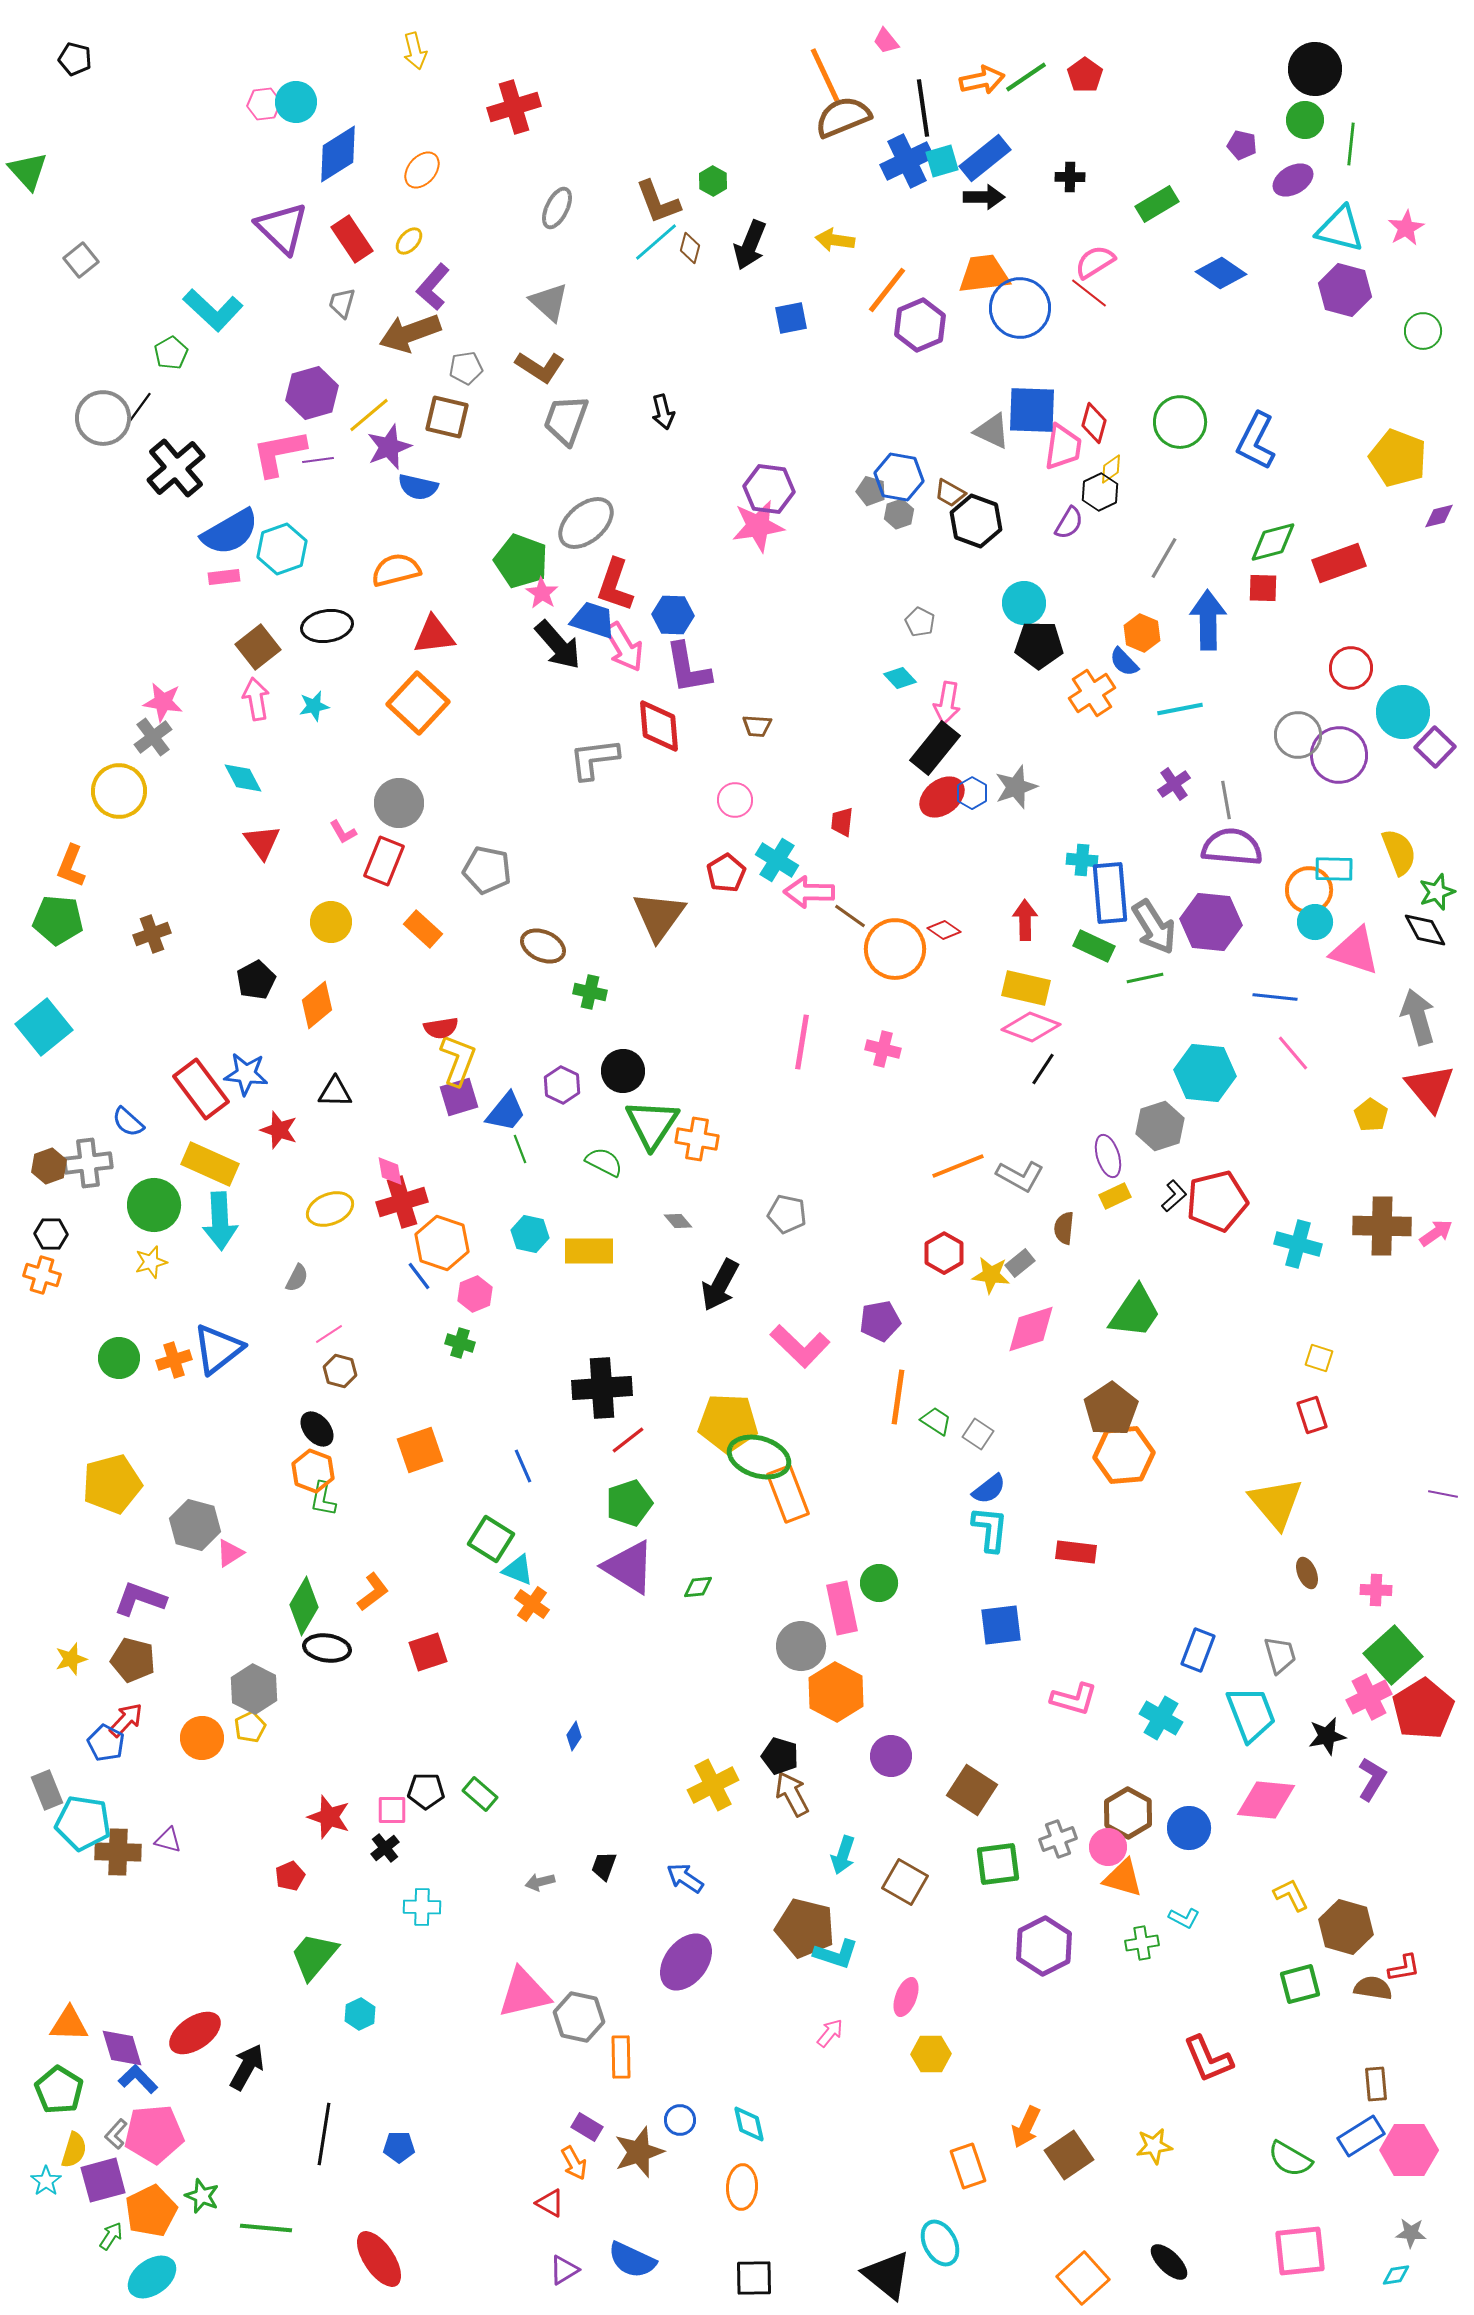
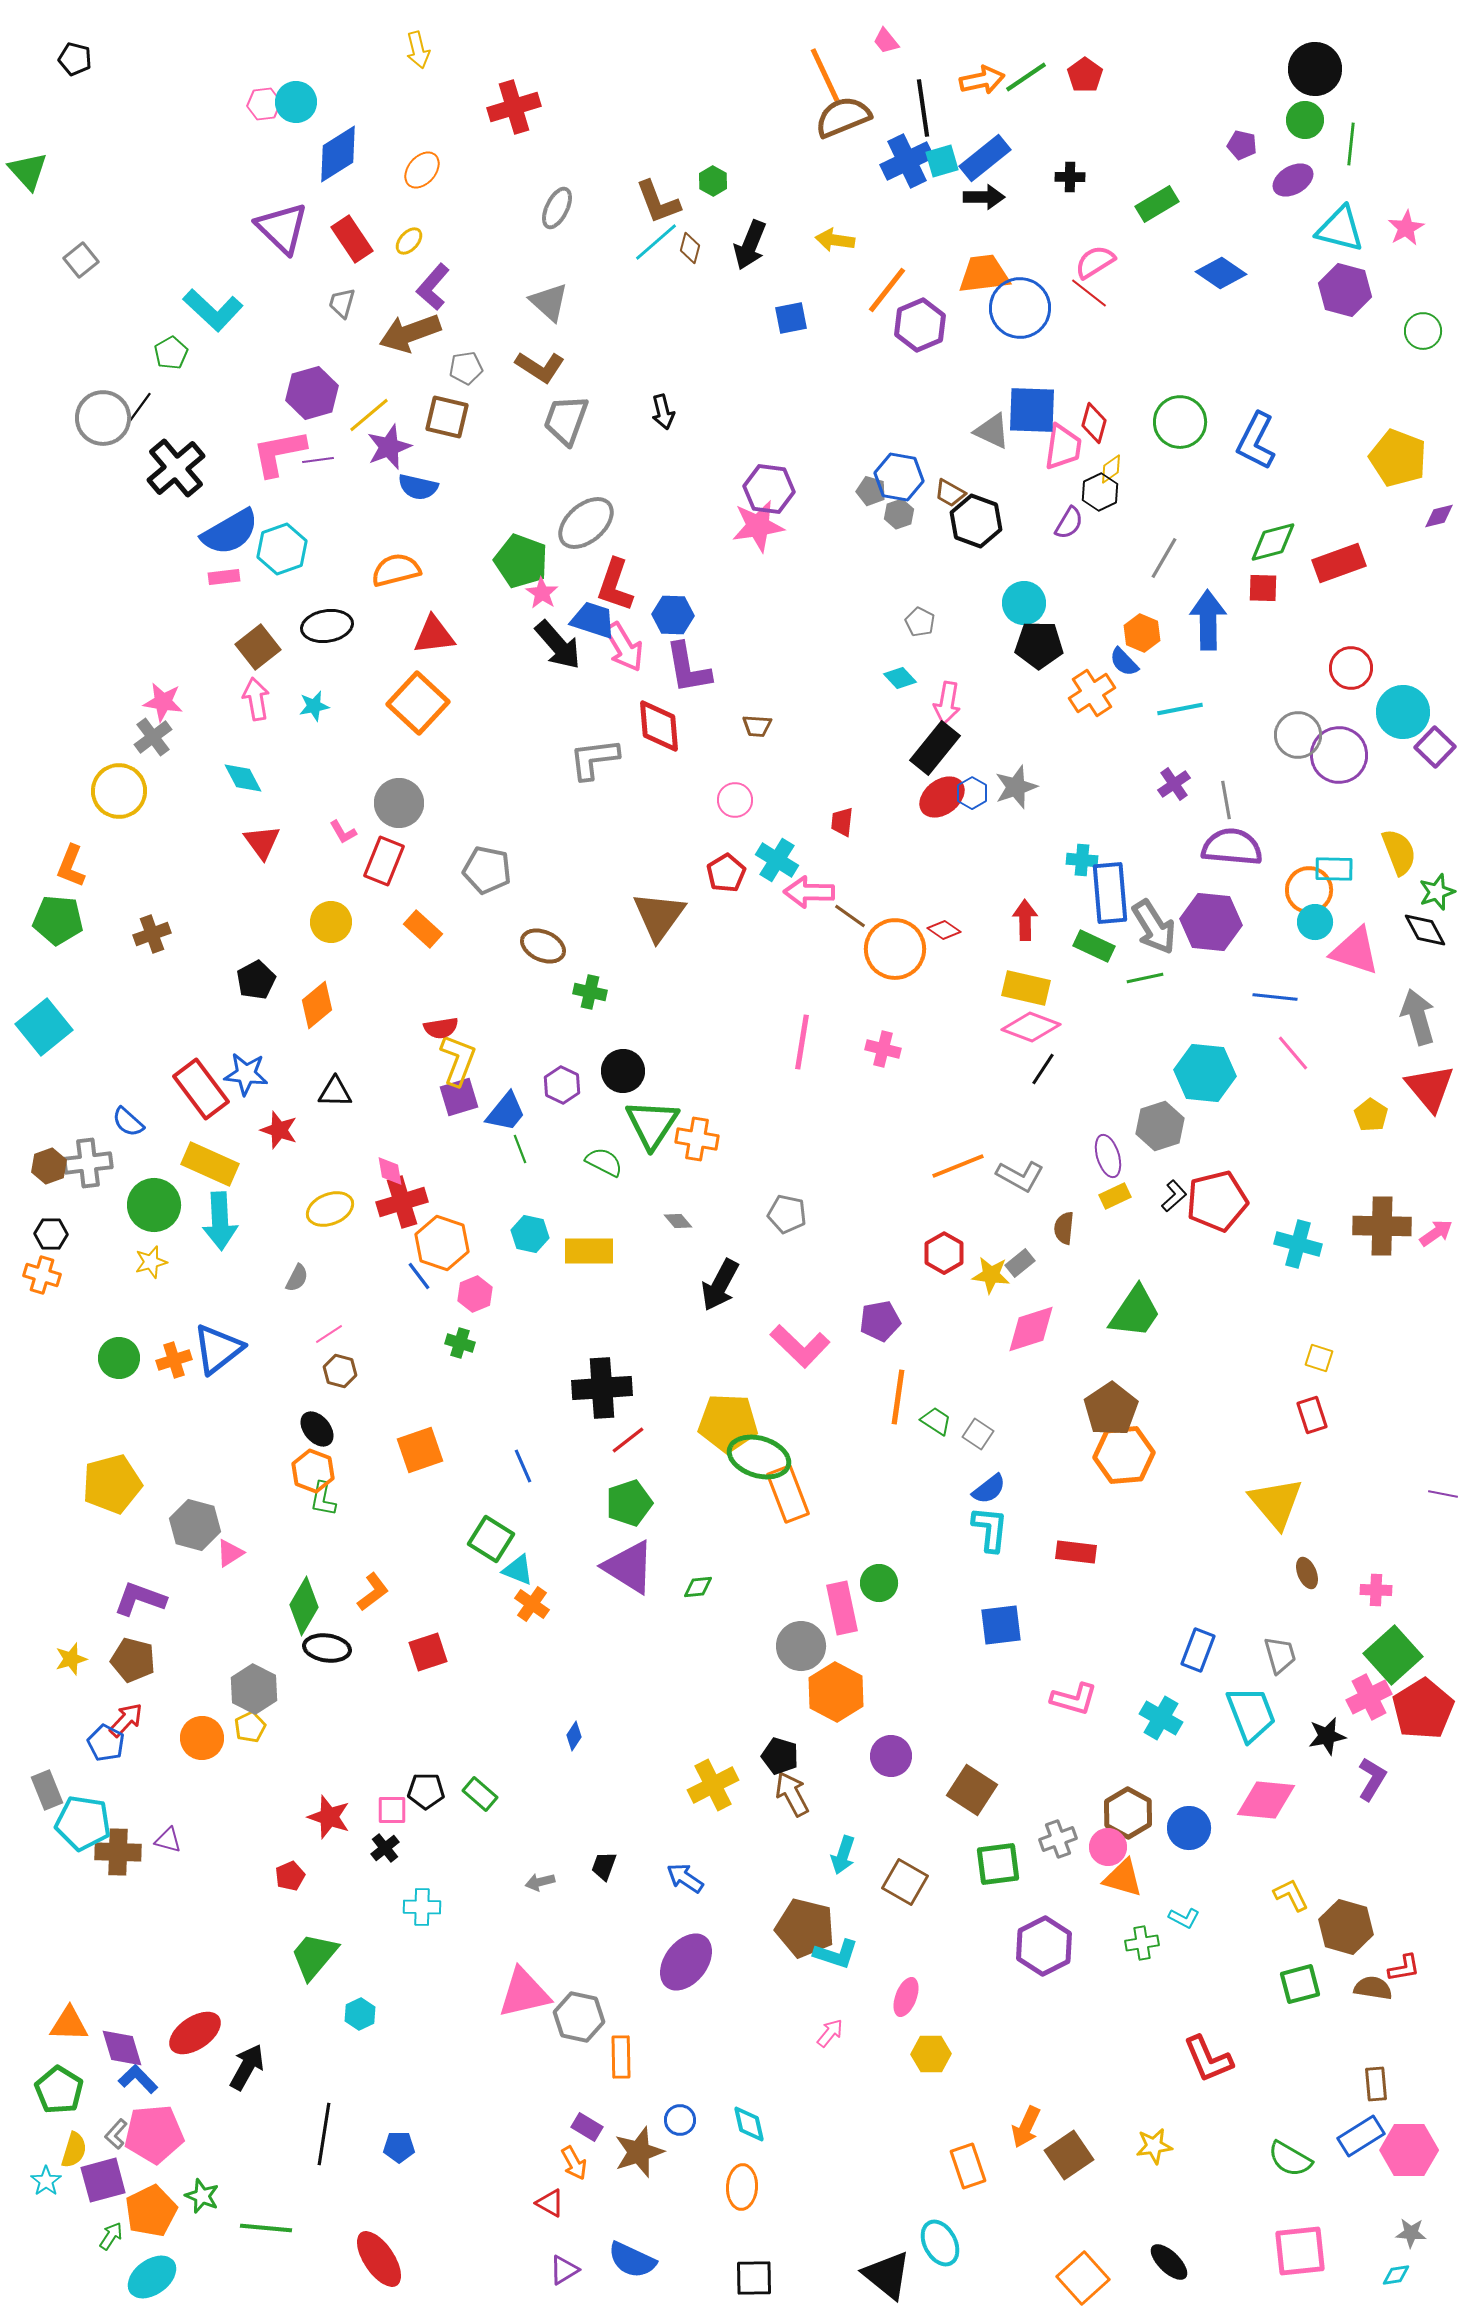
yellow arrow at (415, 51): moved 3 px right, 1 px up
